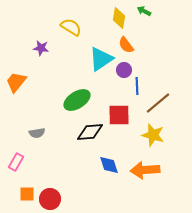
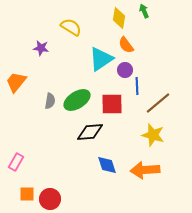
green arrow: rotated 40 degrees clockwise
purple circle: moved 1 px right
red square: moved 7 px left, 11 px up
gray semicircle: moved 13 px right, 32 px up; rotated 70 degrees counterclockwise
blue diamond: moved 2 px left
